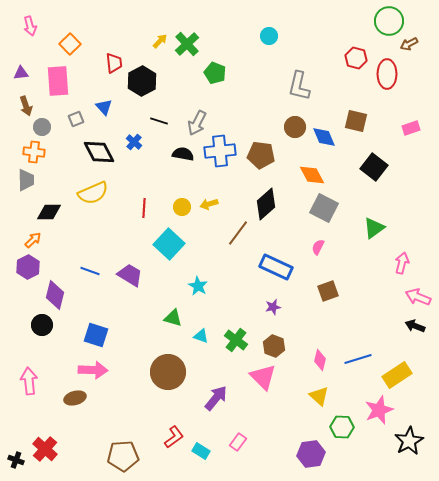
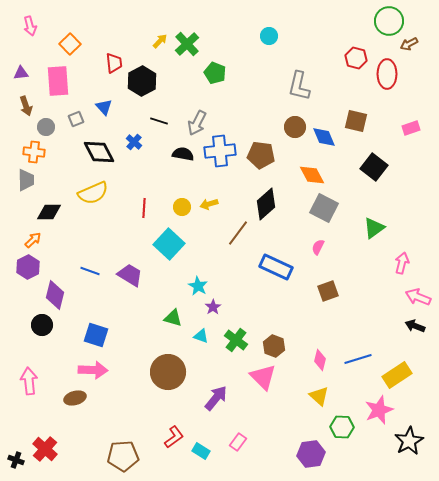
gray circle at (42, 127): moved 4 px right
purple star at (273, 307): moved 60 px left; rotated 21 degrees counterclockwise
